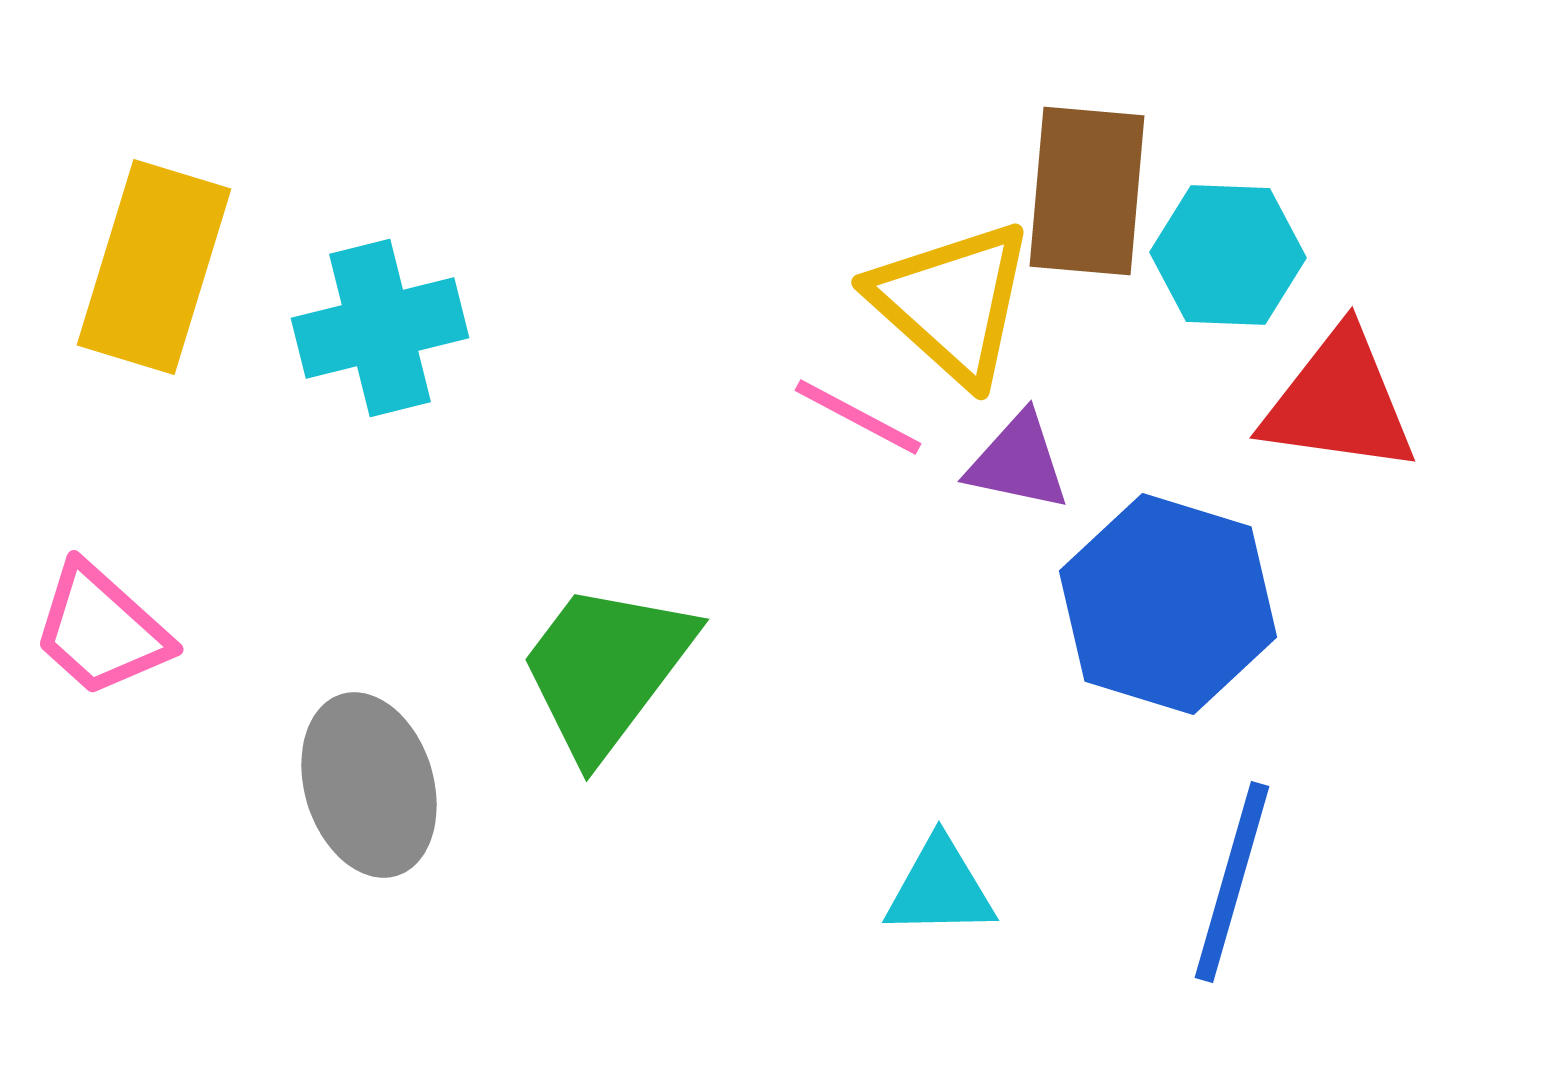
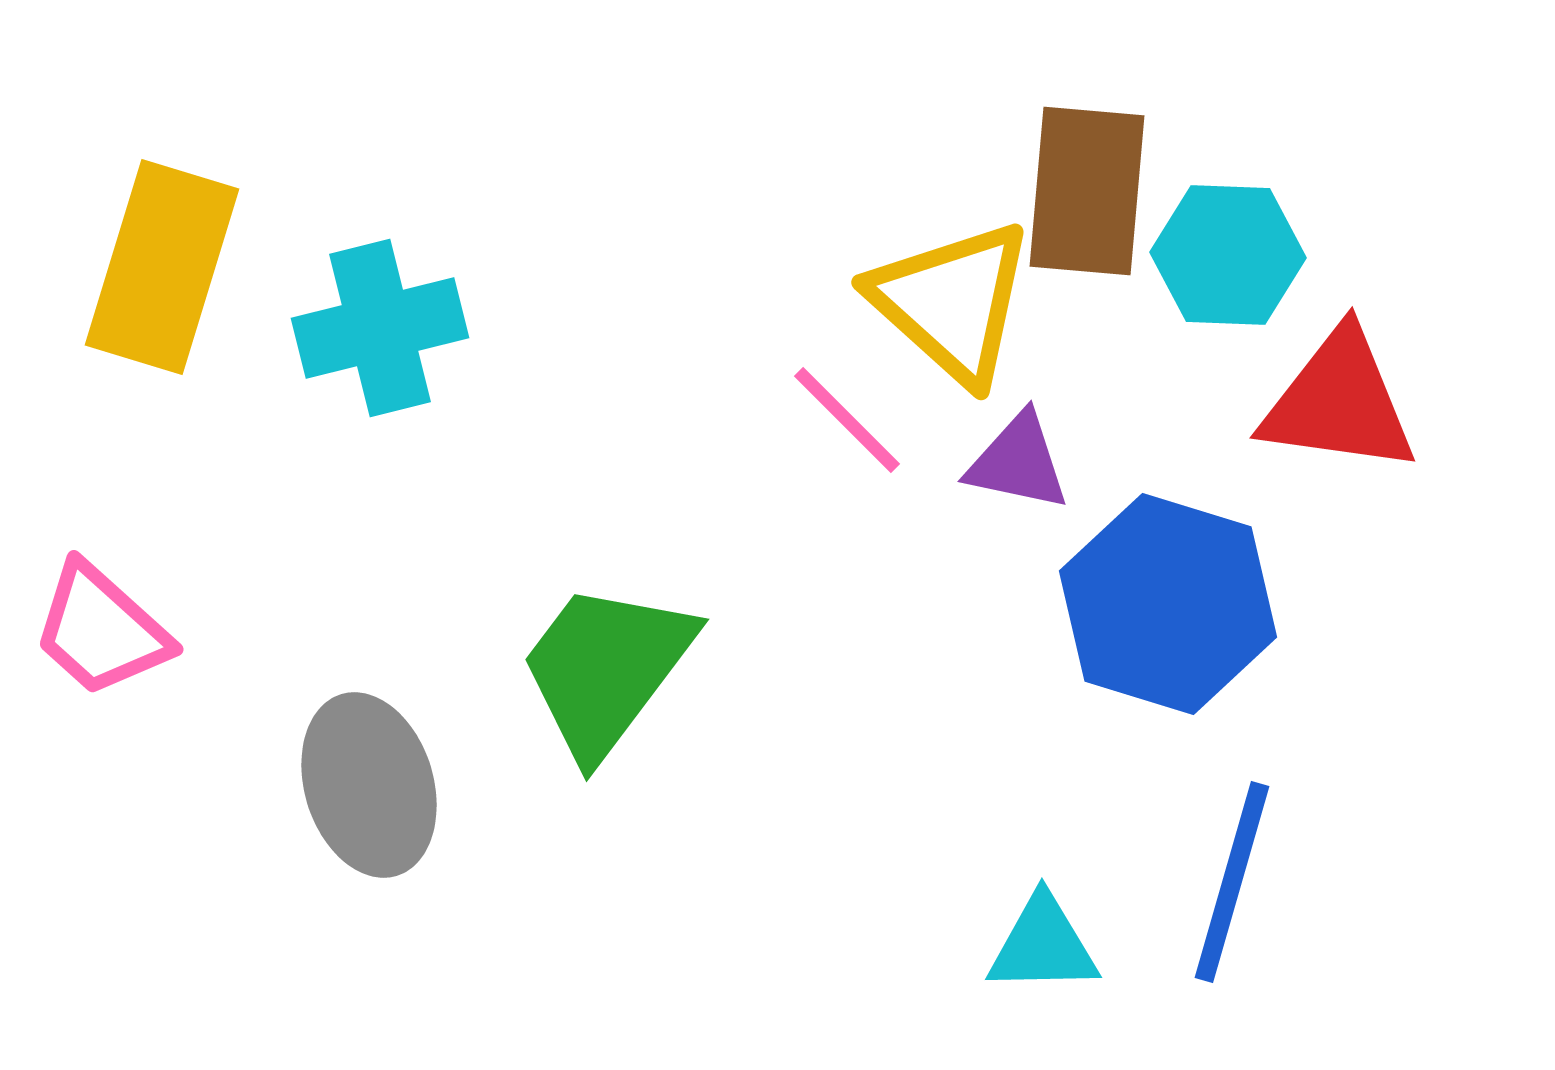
yellow rectangle: moved 8 px right
pink line: moved 11 px left, 3 px down; rotated 17 degrees clockwise
cyan triangle: moved 103 px right, 57 px down
